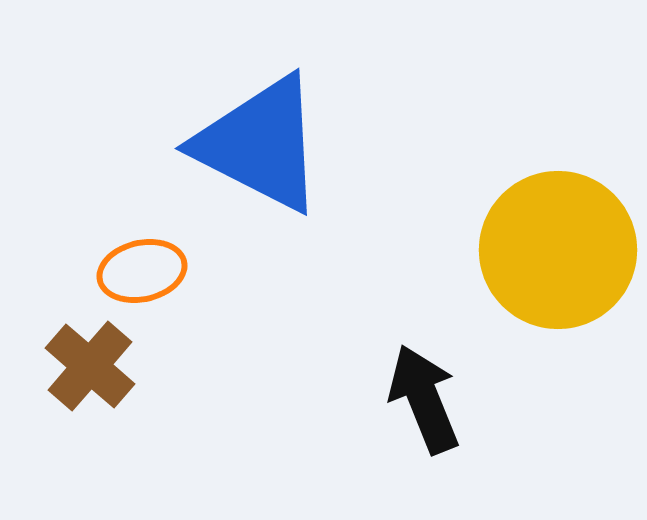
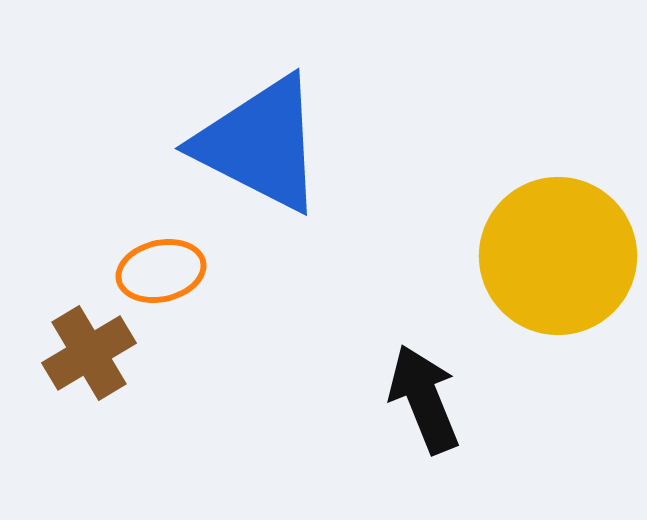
yellow circle: moved 6 px down
orange ellipse: moved 19 px right
brown cross: moved 1 px left, 13 px up; rotated 18 degrees clockwise
